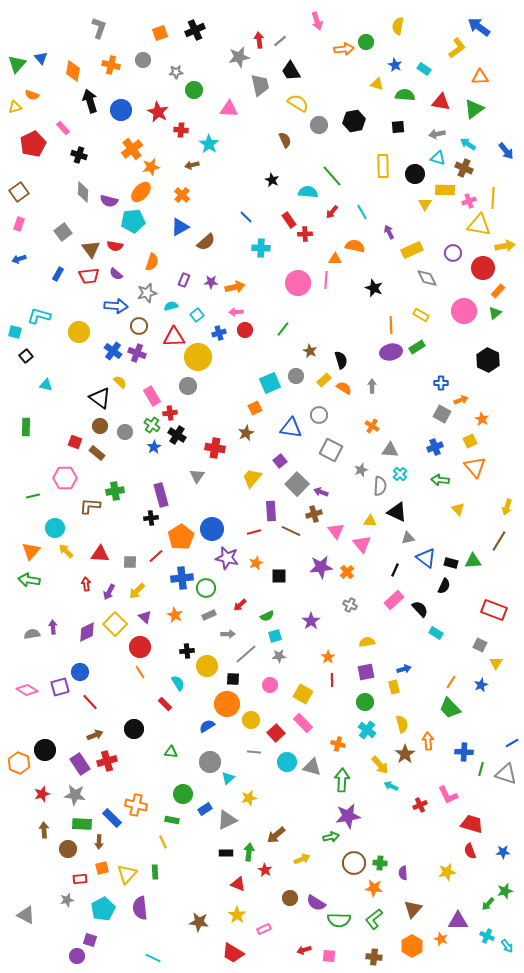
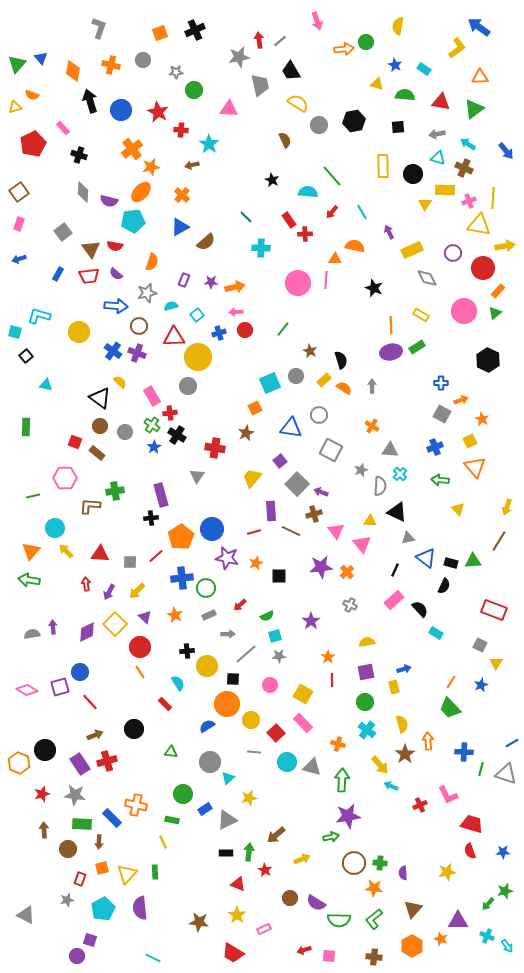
black circle at (415, 174): moved 2 px left
red rectangle at (80, 879): rotated 64 degrees counterclockwise
